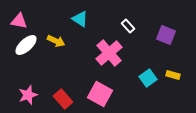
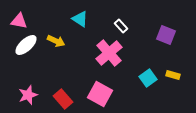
white rectangle: moved 7 px left
